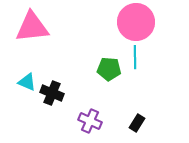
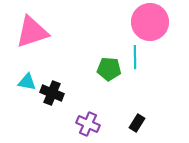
pink circle: moved 14 px right
pink triangle: moved 5 px down; rotated 12 degrees counterclockwise
cyan triangle: rotated 12 degrees counterclockwise
purple cross: moved 2 px left, 3 px down
